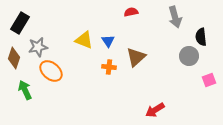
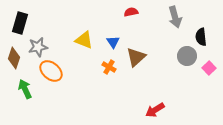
black rectangle: rotated 15 degrees counterclockwise
blue triangle: moved 5 px right, 1 px down
gray circle: moved 2 px left
orange cross: rotated 24 degrees clockwise
pink square: moved 12 px up; rotated 24 degrees counterclockwise
green arrow: moved 1 px up
